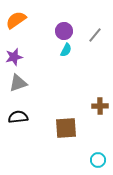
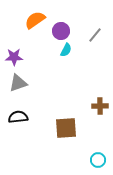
orange semicircle: moved 19 px right
purple circle: moved 3 px left
purple star: rotated 12 degrees clockwise
